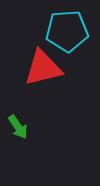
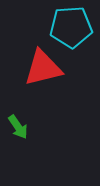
cyan pentagon: moved 4 px right, 4 px up
